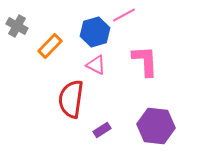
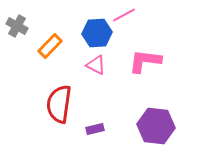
blue hexagon: moved 2 px right, 1 px down; rotated 12 degrees clockwise
pink L-shape: rotated 80 degrees counterclockwise
red semicircle: moved 12 px left, 5 px down
purple rectangle: moved 7 px left, 1 px up; rotated 18 degrees clockwise
